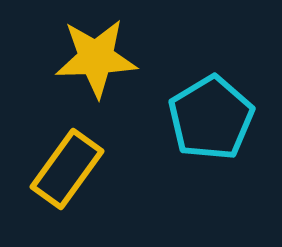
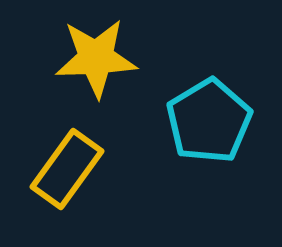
cyan pentagon: moved 2 px left, 3 px down
